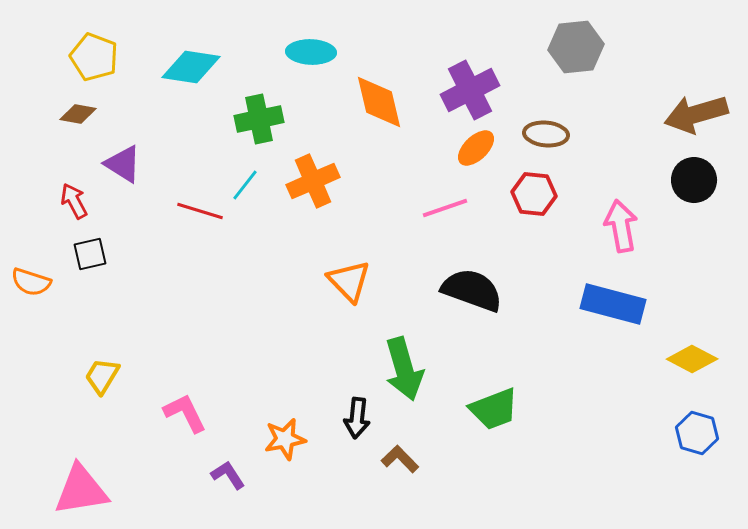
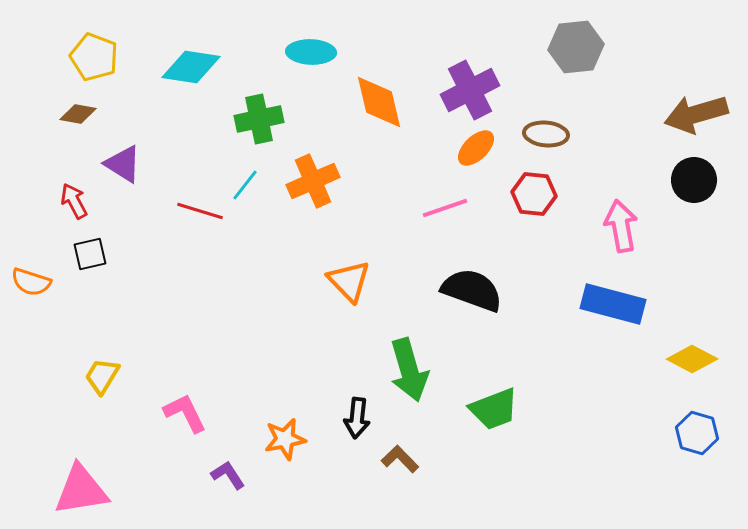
green arrow: moved 5 px right, 1 px down
